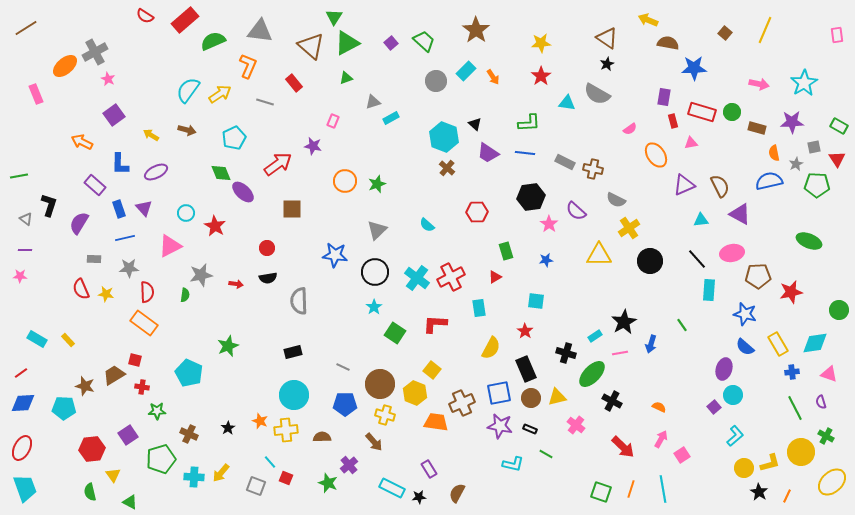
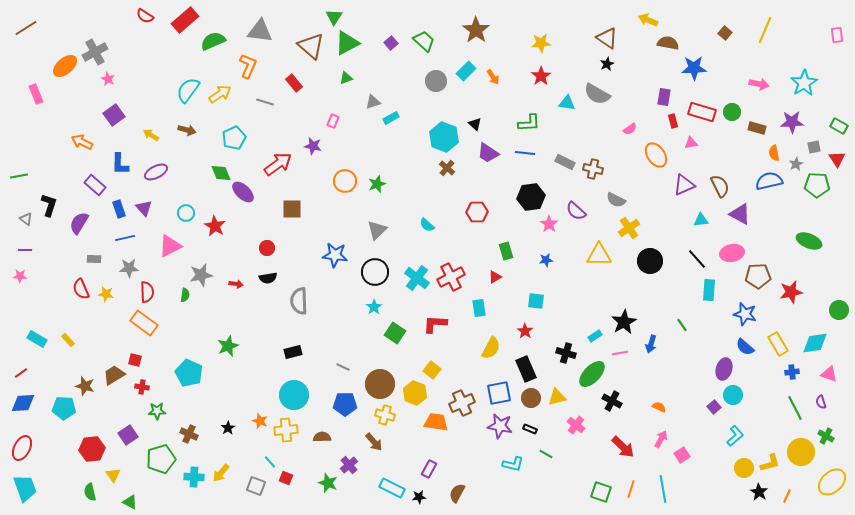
purple rectangle at (429, 469): rotated 60 degrees clockwise
